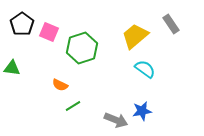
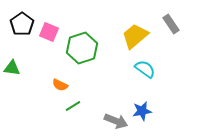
gray arrow: moved 1 px down
